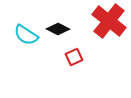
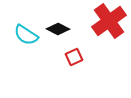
red cross: rotated 16 degrees clockwise
